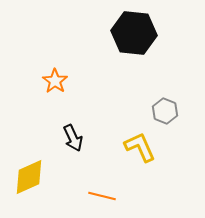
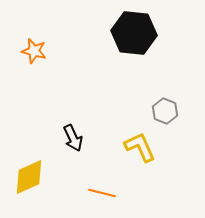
orange star: moved 21 px left, 30 px up; rotated 20 degrees counterclockwise
orange line: moved 3 px up
